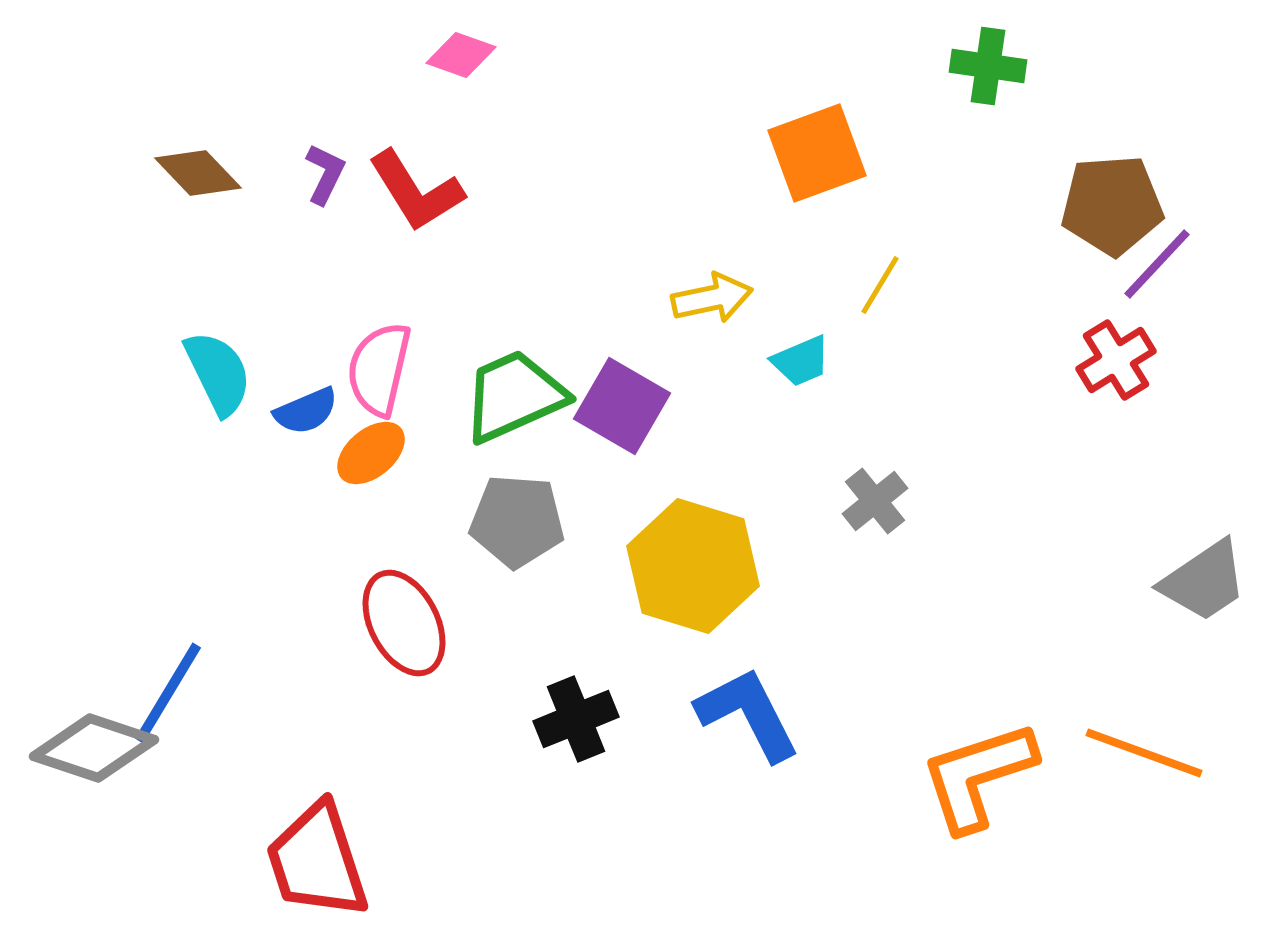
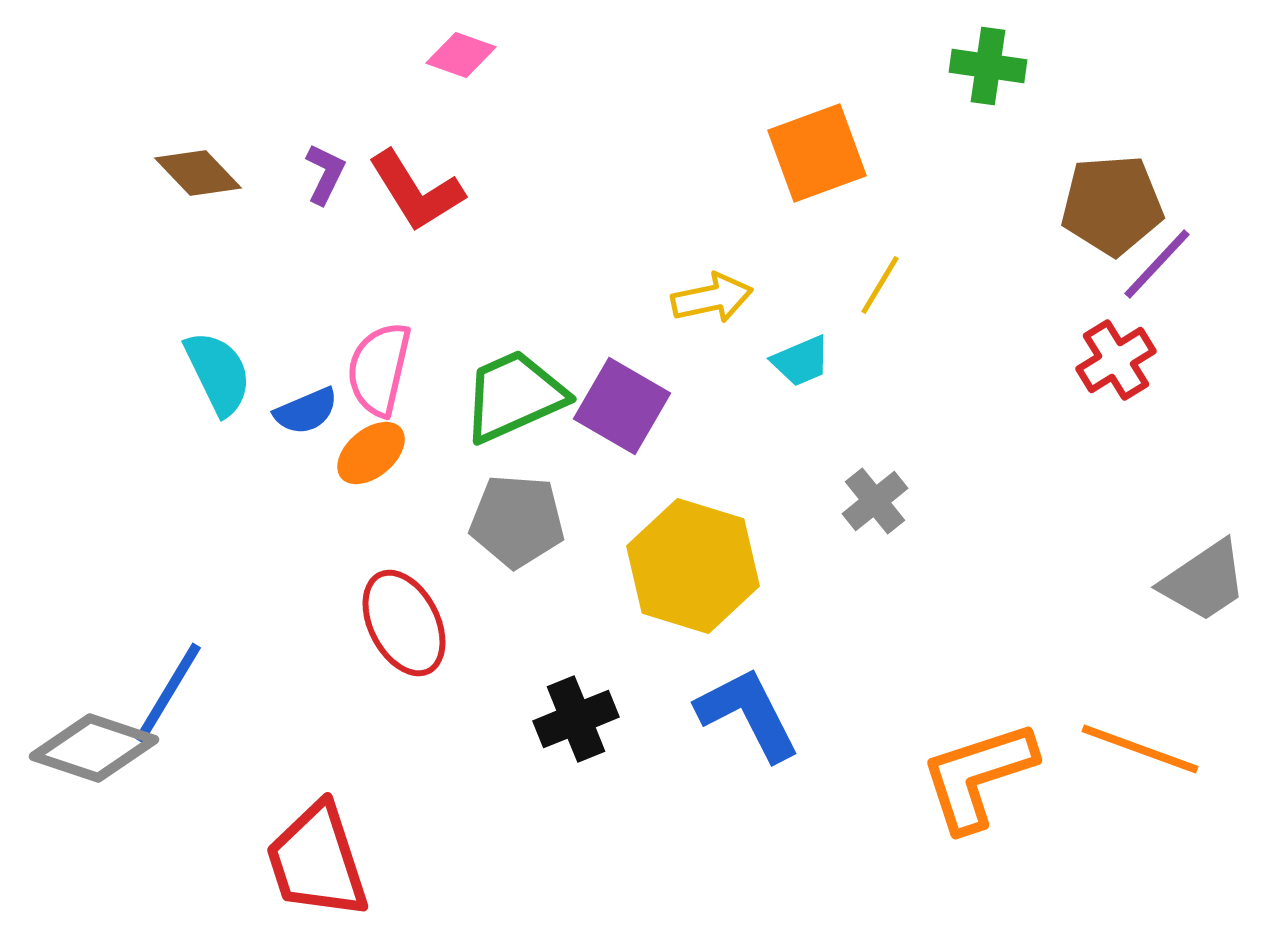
orange line: moved 4 px left, 4 px up
